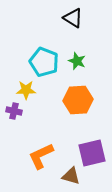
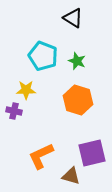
cyan pentagon: moved 1 px left, 6 px up
orange hexagon: rotated 20 degrees clockwise
